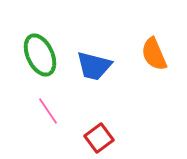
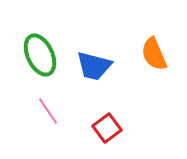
red square: moved 8 px right, 10 px up
